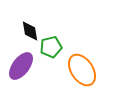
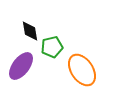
green pentagon: moved 1 px right
